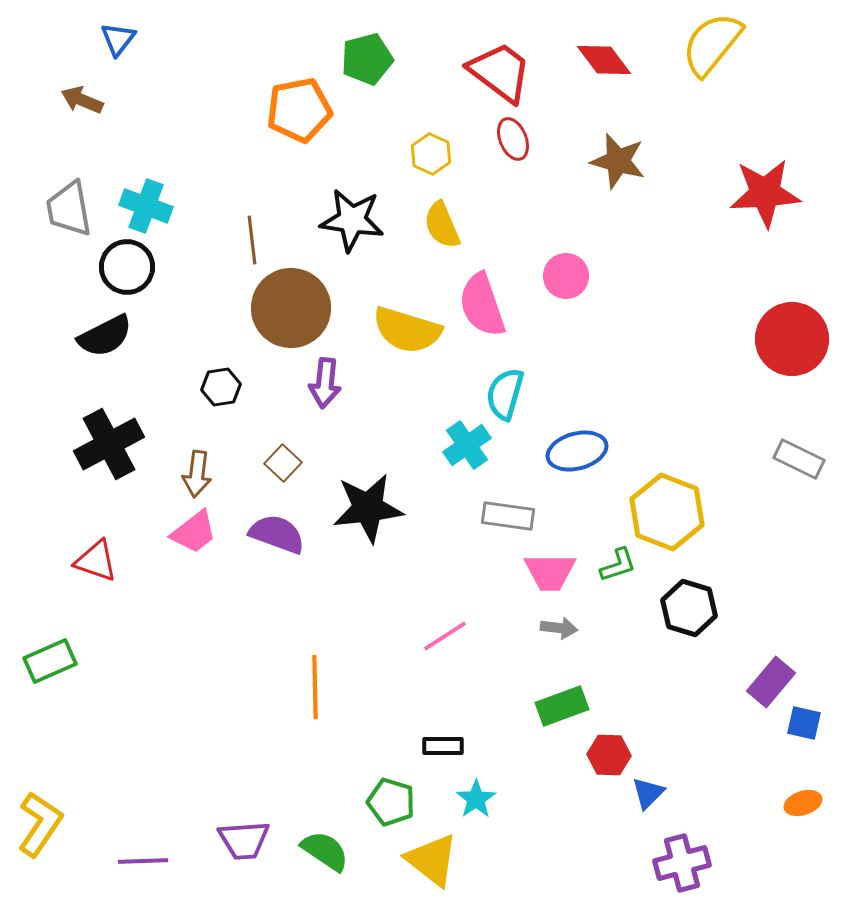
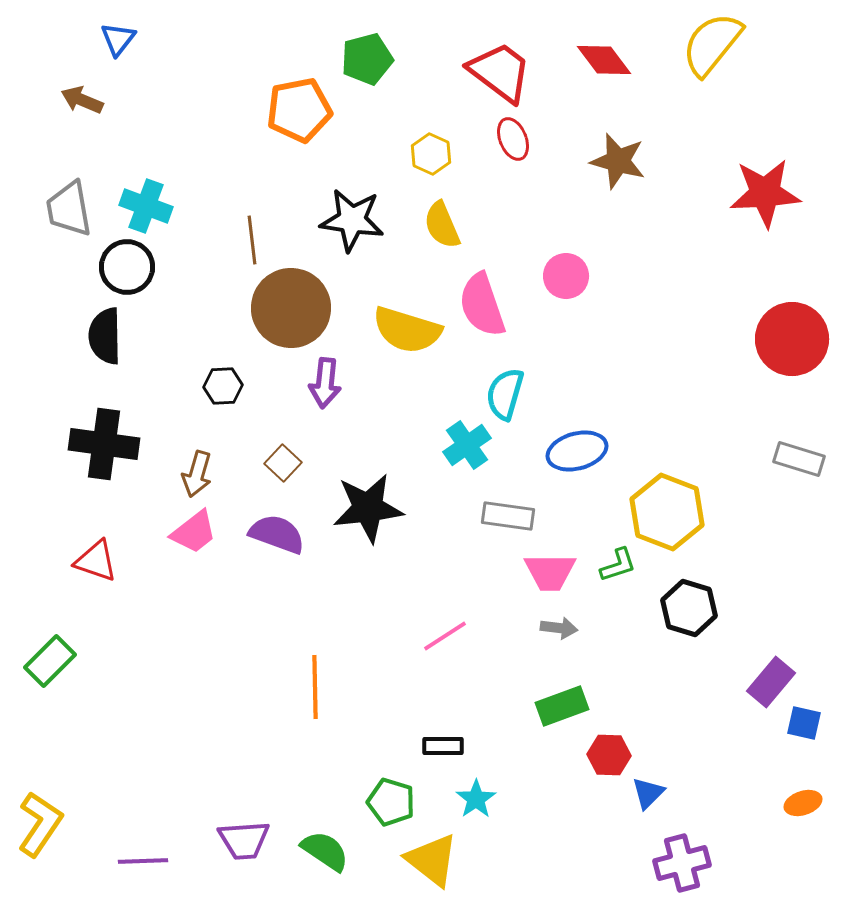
black semicircle at (105, 336): rotated 116 degrees clockwise
black hexagon at (221, 387): moved 2 px right, 1 px up; rotated 6 degrees clockwise
black cross at (109, 444): moved 5 px left; rotated 36 degrees clockwise
gray rectangle at (799, 459): rotated 9 degrees counterclockwise
brown arrow at (197, 474): rotated 9 degrees clockwise
green rectangle at (50, 661): rotated 21 degrees counterclockwise
